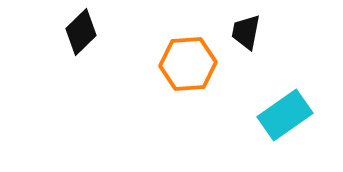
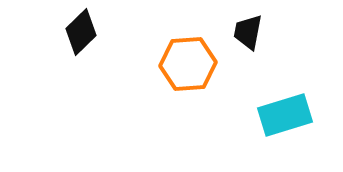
black trapezoid: moved 2 px right
cyan rectangle: rotated 18 degrees clockwise
